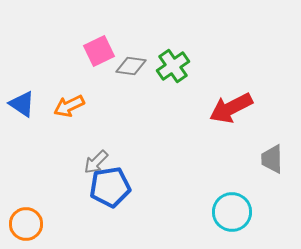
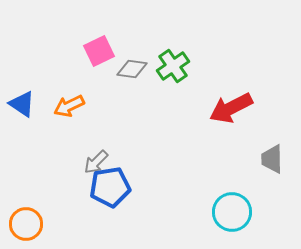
gray diamond: moved 1 px right, 3 px down
